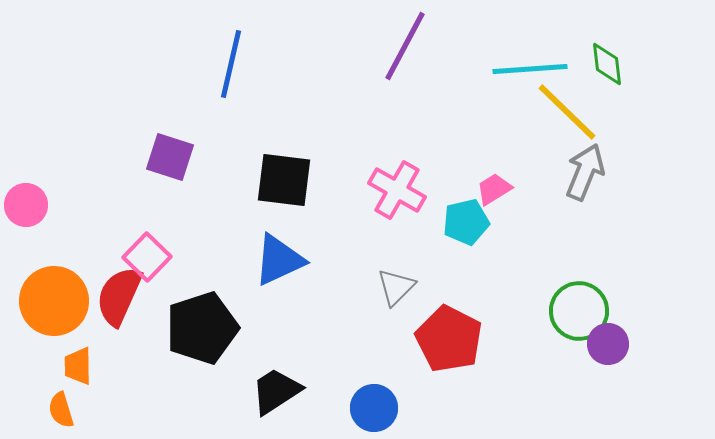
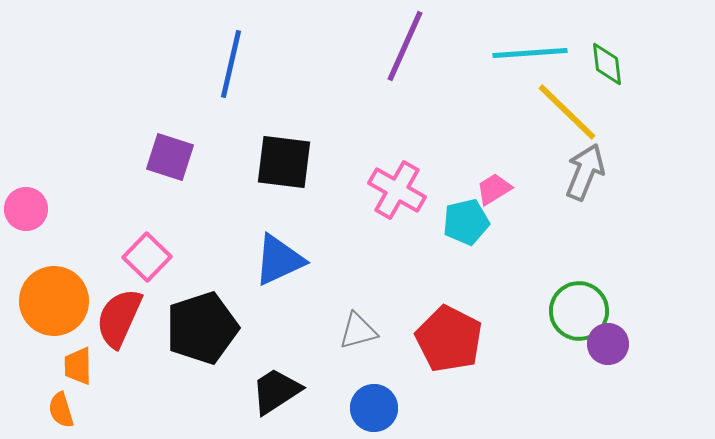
purple line: rotated 4 degrees counterclockwise
cyan line: moved 16 px up
black square: moved 18 px up
pink circle: moved 4 px down
gray triangle: moved 38 px left, 44 px down; rotated 30 degrees clockwise
red semicircle: moved 22 px down
